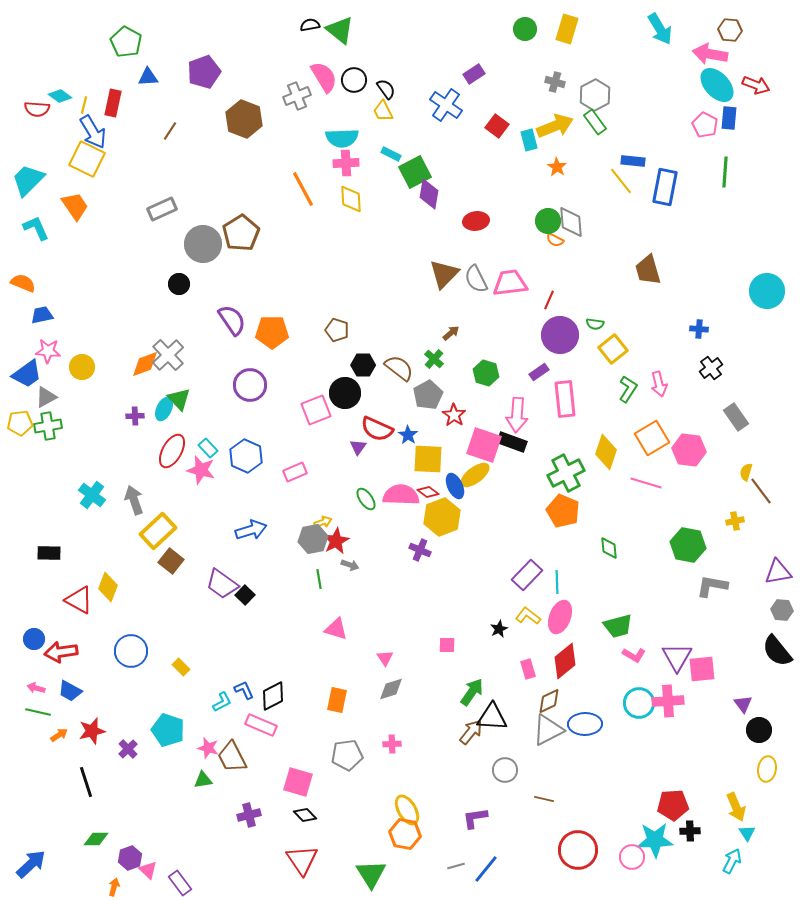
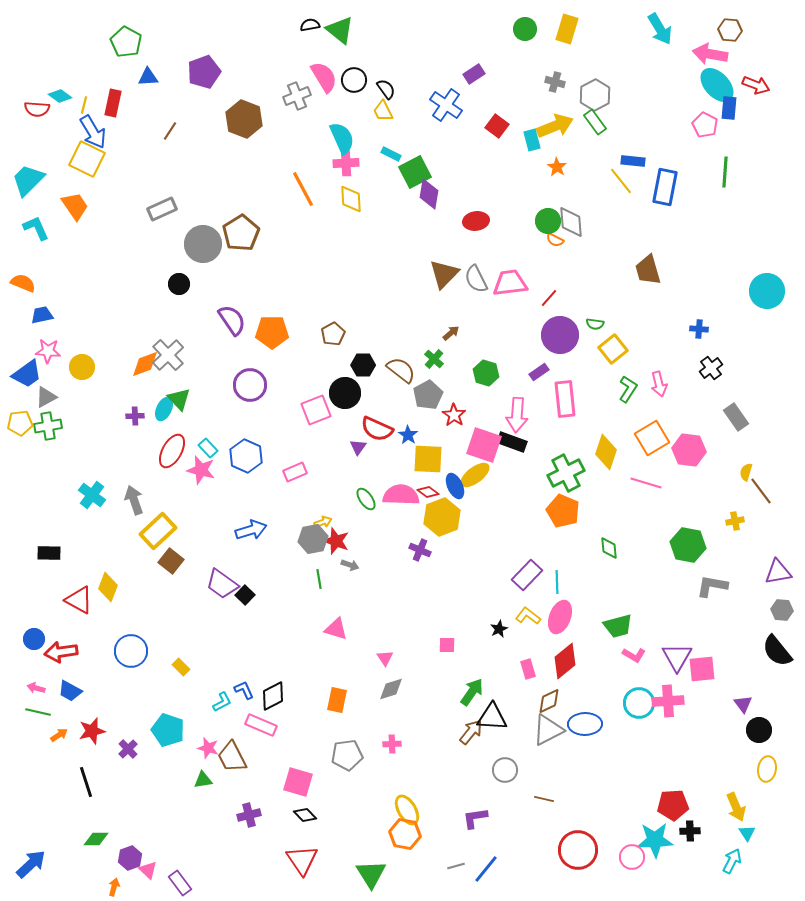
blue rectangle at (729, 118): moved 10 px up
cyan semicircle at (342, 138): rotated 112 degrees counterclockwise
cyan rectangle at (529, 140): moved 3 px right
red line at (549, 300): moved 2 px up; rotated 18 degrees clockwise
brown pentagon at (337, 330): moved 4 px left, 4 px down; rotated 25 degrees clockwise
brown semicircle at (399, 368): moved 2 px right, 2 px down
red star at (336, 541): rotated 24 degrees counterclockwise
